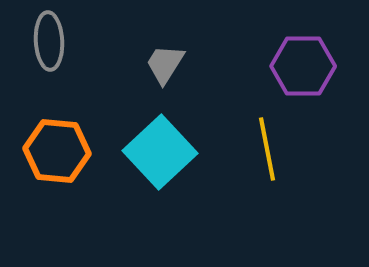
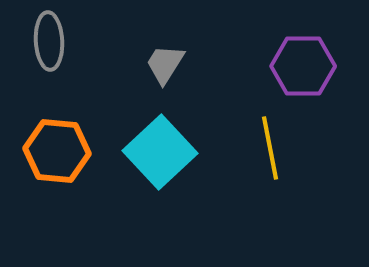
yellow line: moved 3 px right, 1 px up
